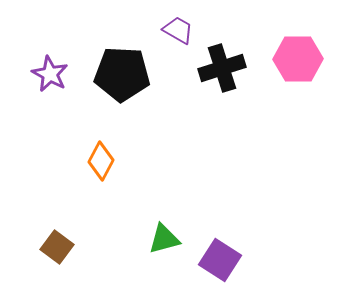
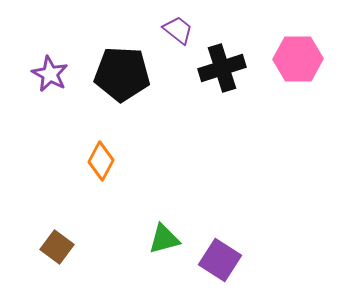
purple trapezoid: rotated 8 degrees clockwise
